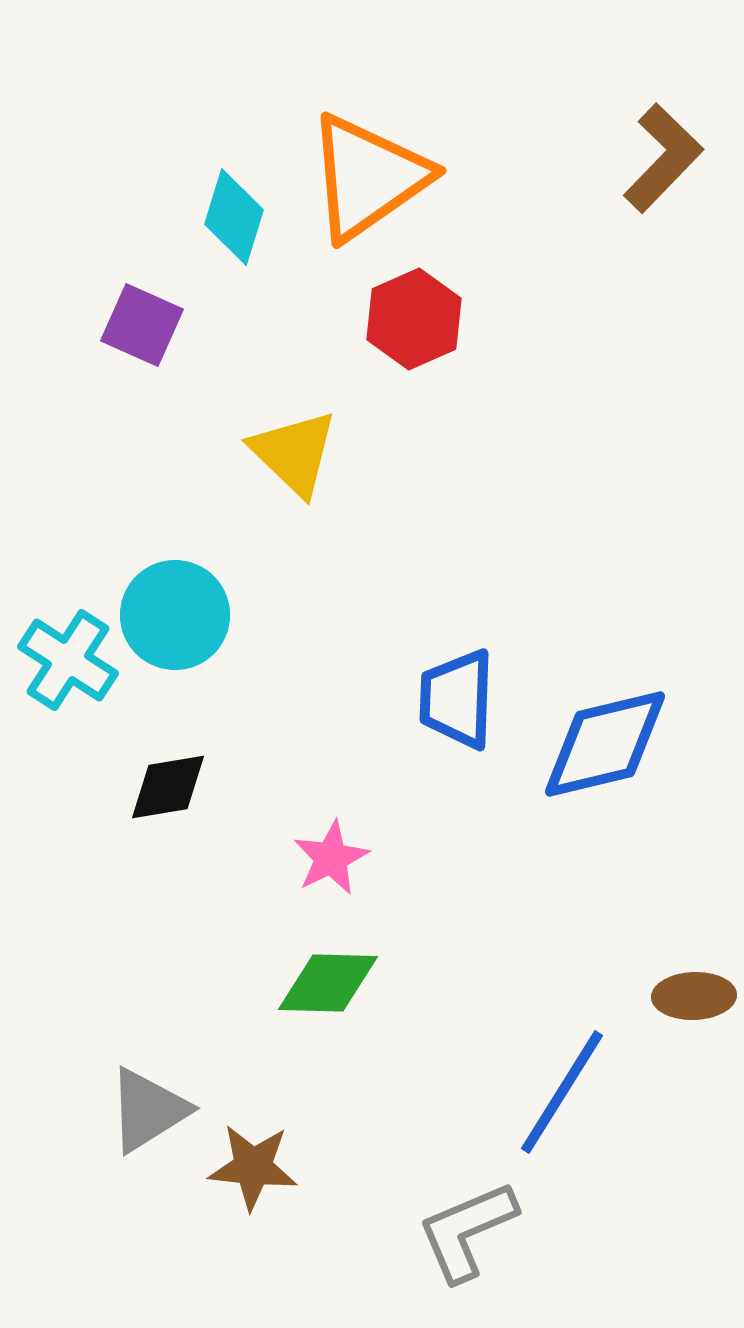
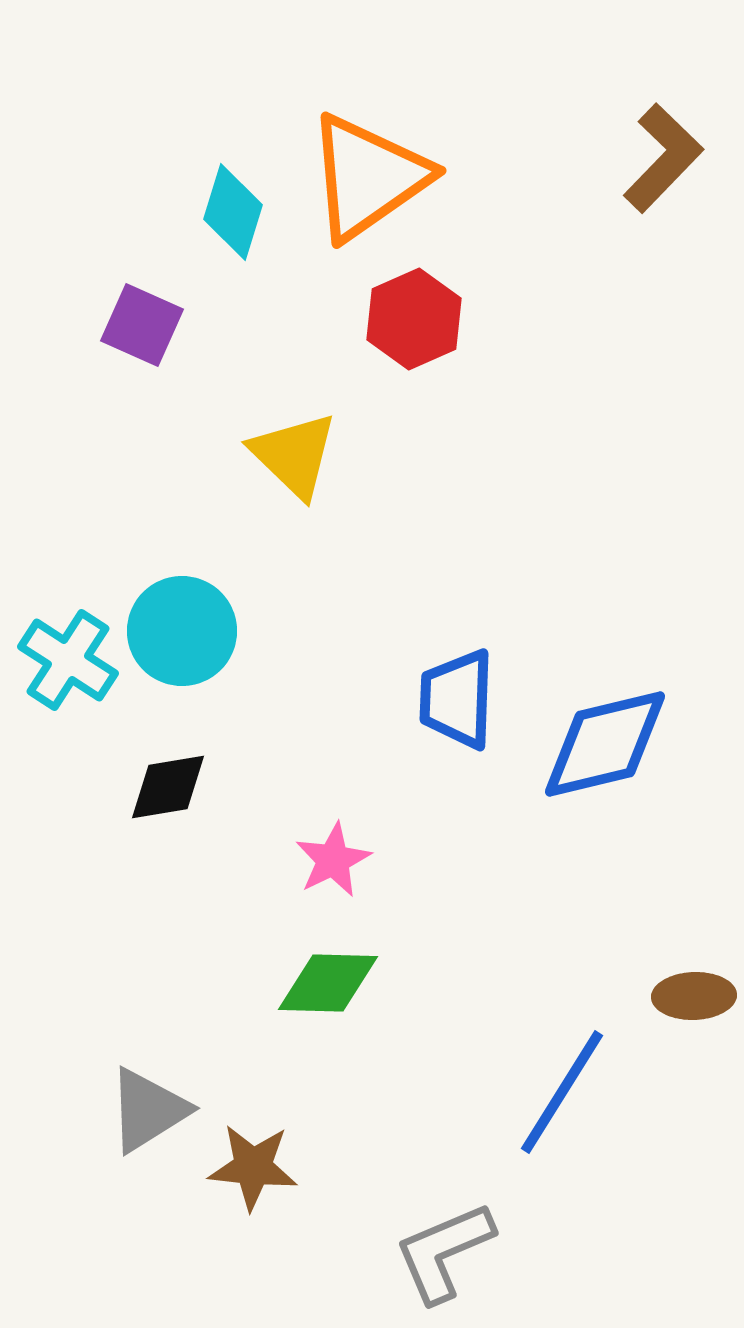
cyan diamond: moved 1 px left, 5 px up
yellow triangle: moved 2 px down
cyan circle: moved 7 px right, 16 px down
pink star: moved 2 px right, 2 px down
gray L-shape: moved 23 px left, 21 px down
